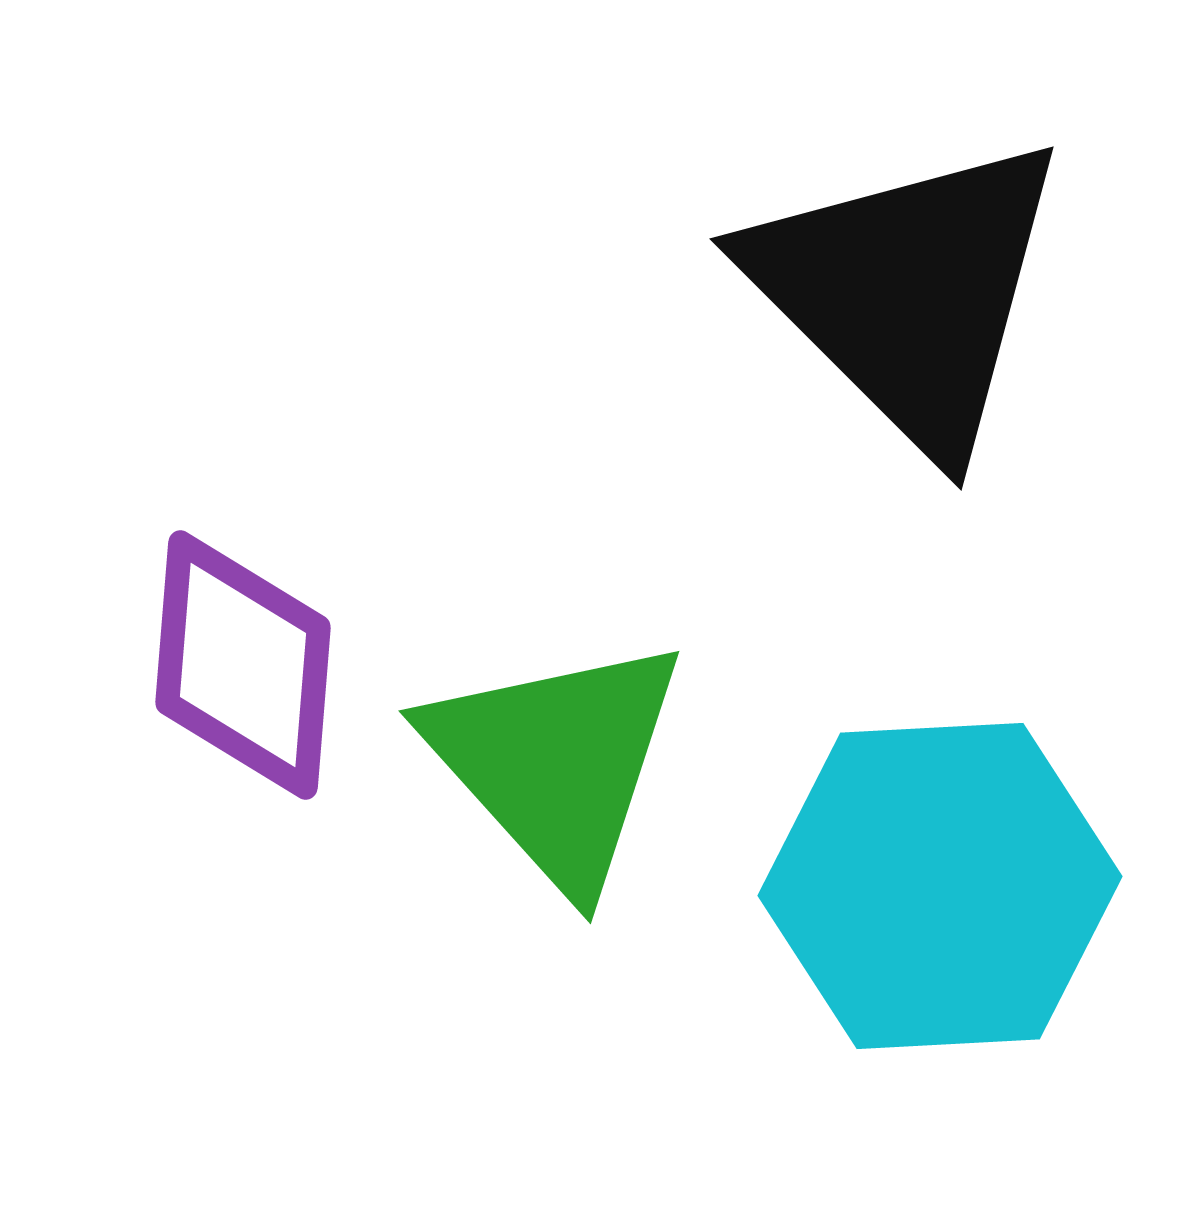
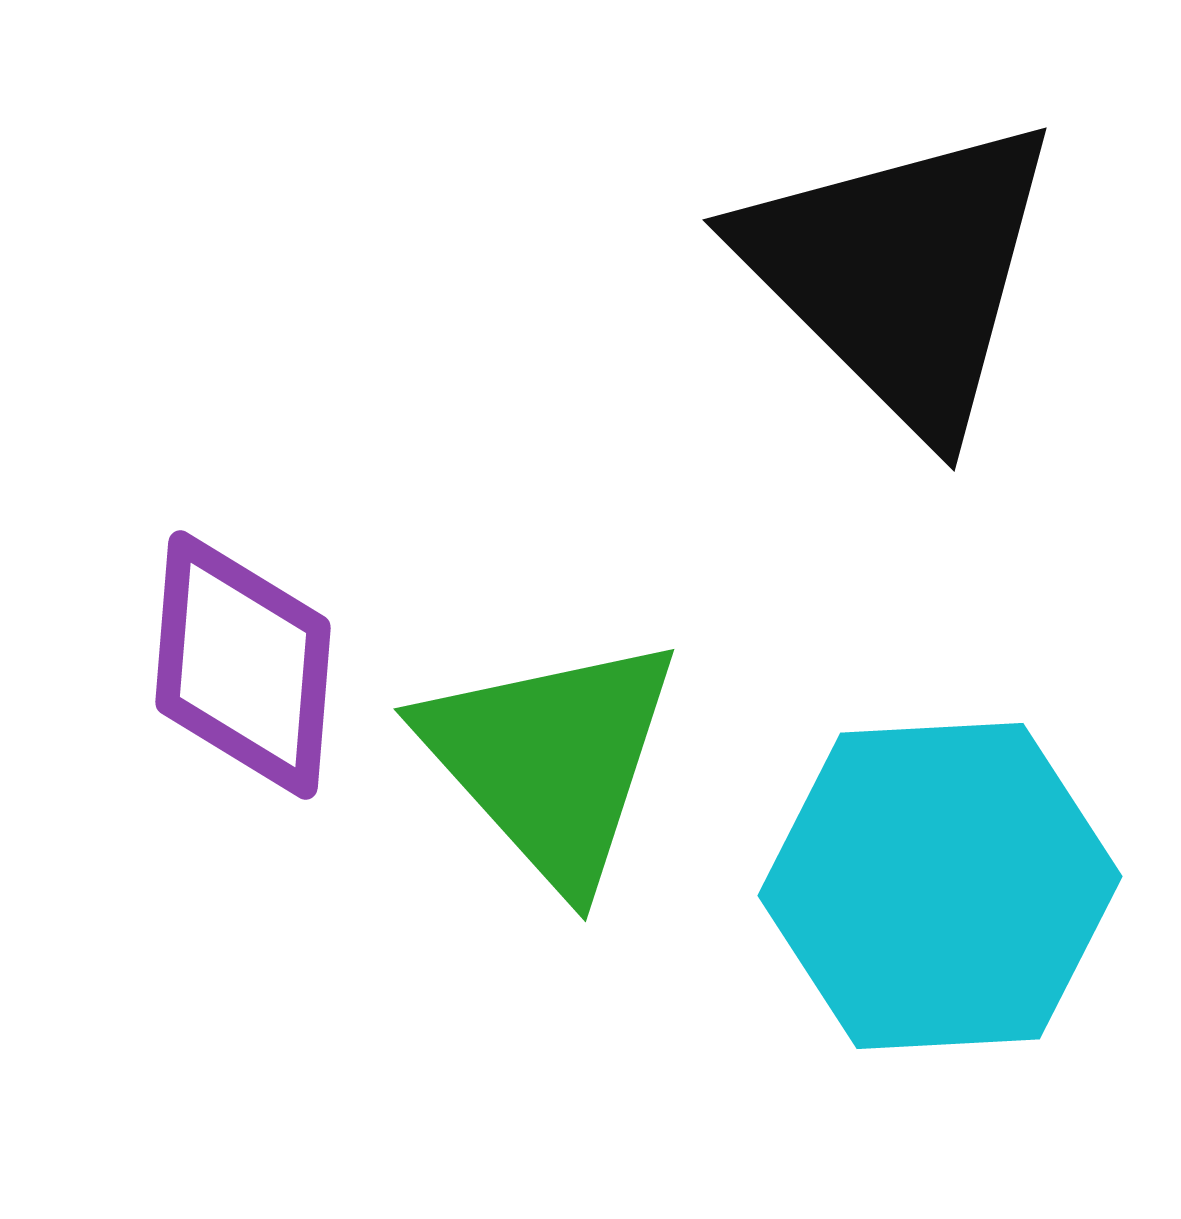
black triangle: moved 7 px left, 19 px up
green triangle: moved 5 px left, 2 px up
